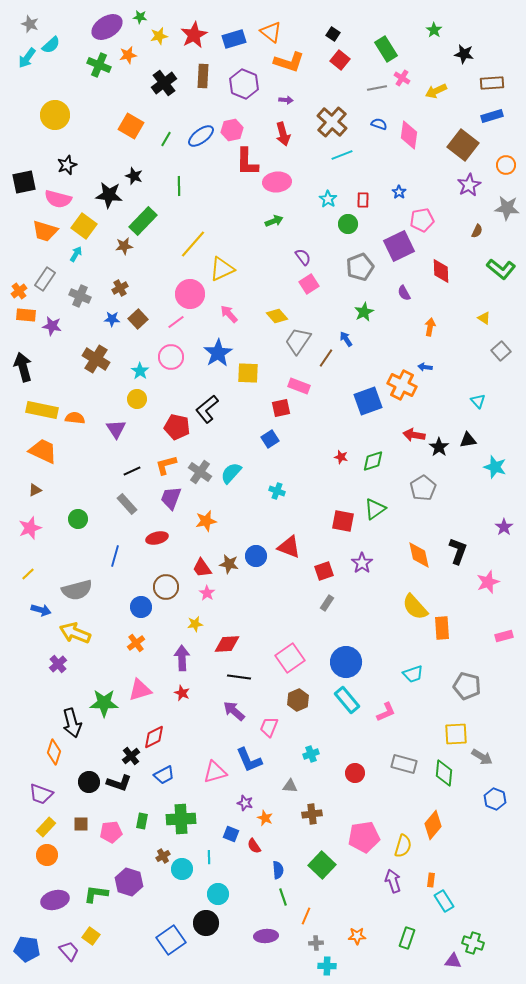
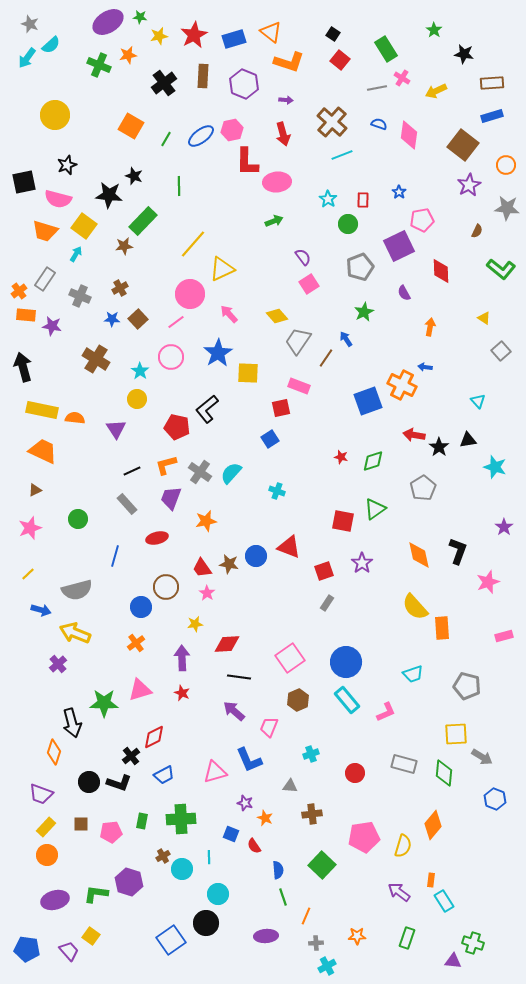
purple ellipse at (107, 27): moved 1 px right, 5 px up
purple arrow at (393, 881): moved 6 px right, 11 px down; rotated 35 degrees counterclockwise
cyan cross at (327, 966): rotated 30 degrees counterclockwise
